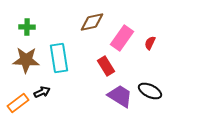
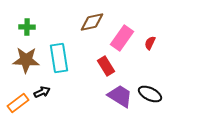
black ellipse: moved 3 px down
